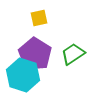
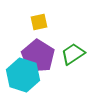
yellow square: moved 4 px down
purple pentagon: moved 3 px right, 2 px down
